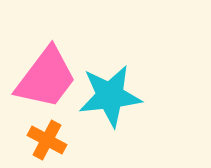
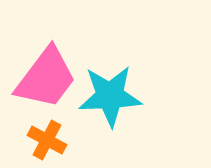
cyan star: rotated 4 degrees clockwise
